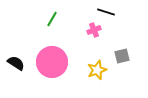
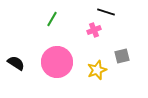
pink circle: moved 5 px right
